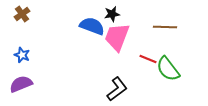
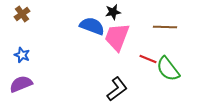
black star: moved 1 px right, 2 px up
